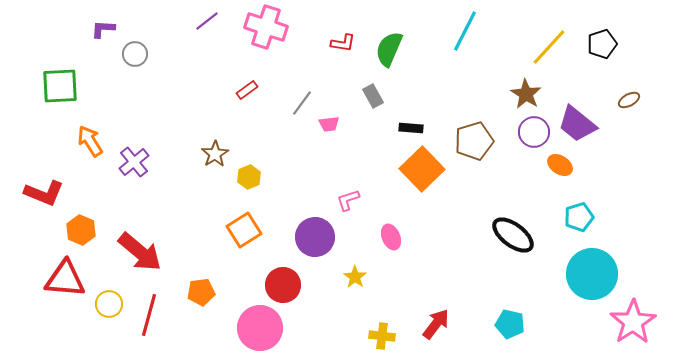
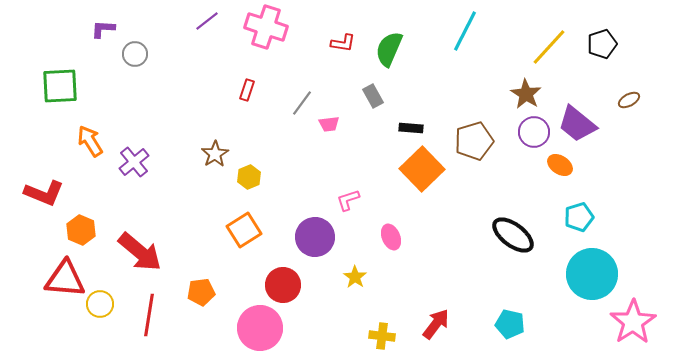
red rectangle at (247, 90): rotated 35 degrees counterclockwise
yellow circle at (109, 304): moved 9 px left
red line at (149, 315): rotated 6 degrees counterclockwise
